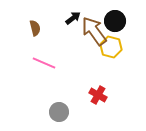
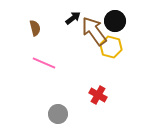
gray circle: moved 1 px left, 2 px down
